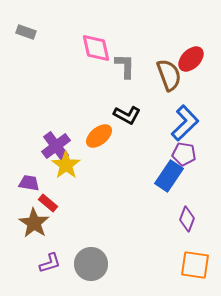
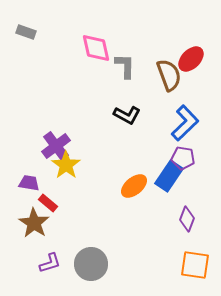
orange ellipse: moved 35 px right, 50 px down
purple pentagon: moved 1 px left, 4 px down
